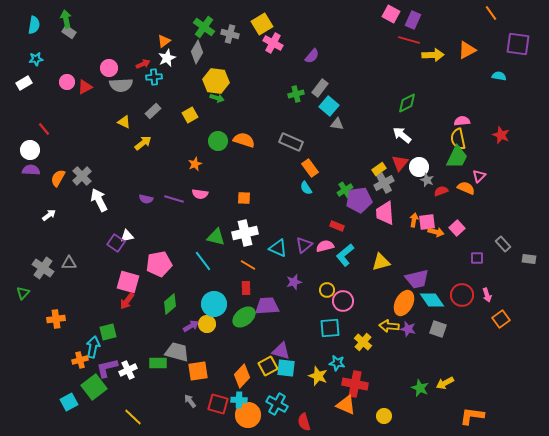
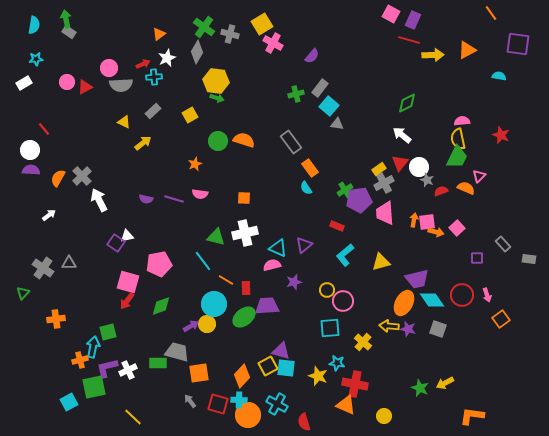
orange triangle at (164, 41): moved 5 px left, 7 px up
gray rectangle at (291, 142): rotated 30 degrees clockwise
pink semicircle at (325, 246): moved 53 px left, 19 px down
orange line at (248, 265): moved 22 px left, 15 px down
green diamond at (170, 304): moved 9 px left, 2 px down; rotated 20 degrees clockwise
orange square at (198, 371): moved 1 px right, 2 px down
green square at (94, 387): rotated 25 degrees clockwise
